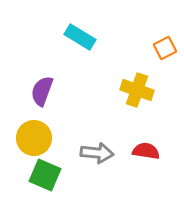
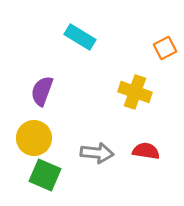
yellow cross: moved 2 px left, 2 px down
